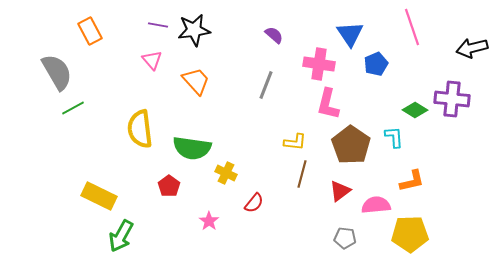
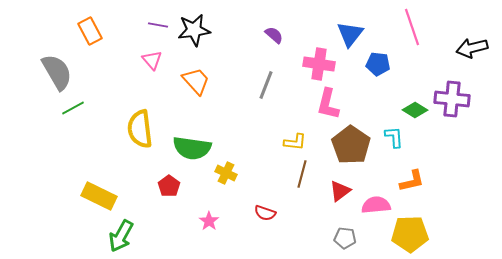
blue triangle: rotated 12 degrees clockwise
blue pentagon: moved 2 px right; rotated 30 degrees clockwise
red semicircle: moved 11 px right, 10 px down; rotated 70 degrees clockwise
